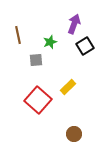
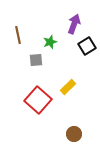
black square: moved 2 px right
